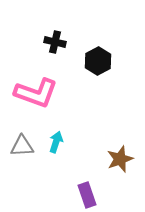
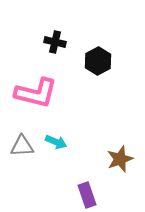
pink L-shape: rotated 6 degrees counterclockwise
cyan arrow: rotated 95 degrees clockwise
